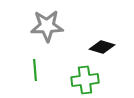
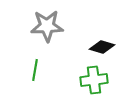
green line: rotated 15 degrees clockwise
green cross: moved 9 px right
